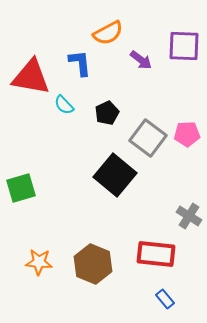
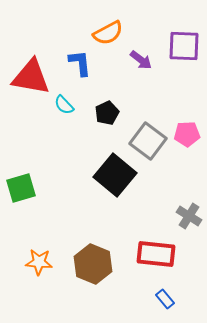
gray square: moved 3 px down
